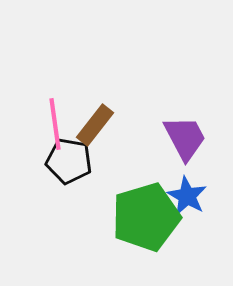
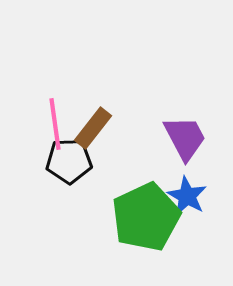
brown rectangle: moved 2 px left, 3 px down
black pentagon: rotated 12 degrees counterclockwise
green pentagon: rotated 8 degrees counterclockwise
